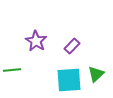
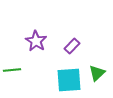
green triangle: moved 1 px right, 1 px up
